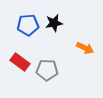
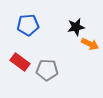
black star: moved 22 px right, 4 px down
orange arrow: moved 5 px right, 4 px up
